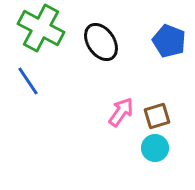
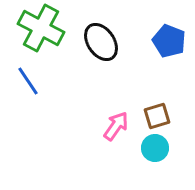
pink arrow: moved 5 px left, 14 px down
